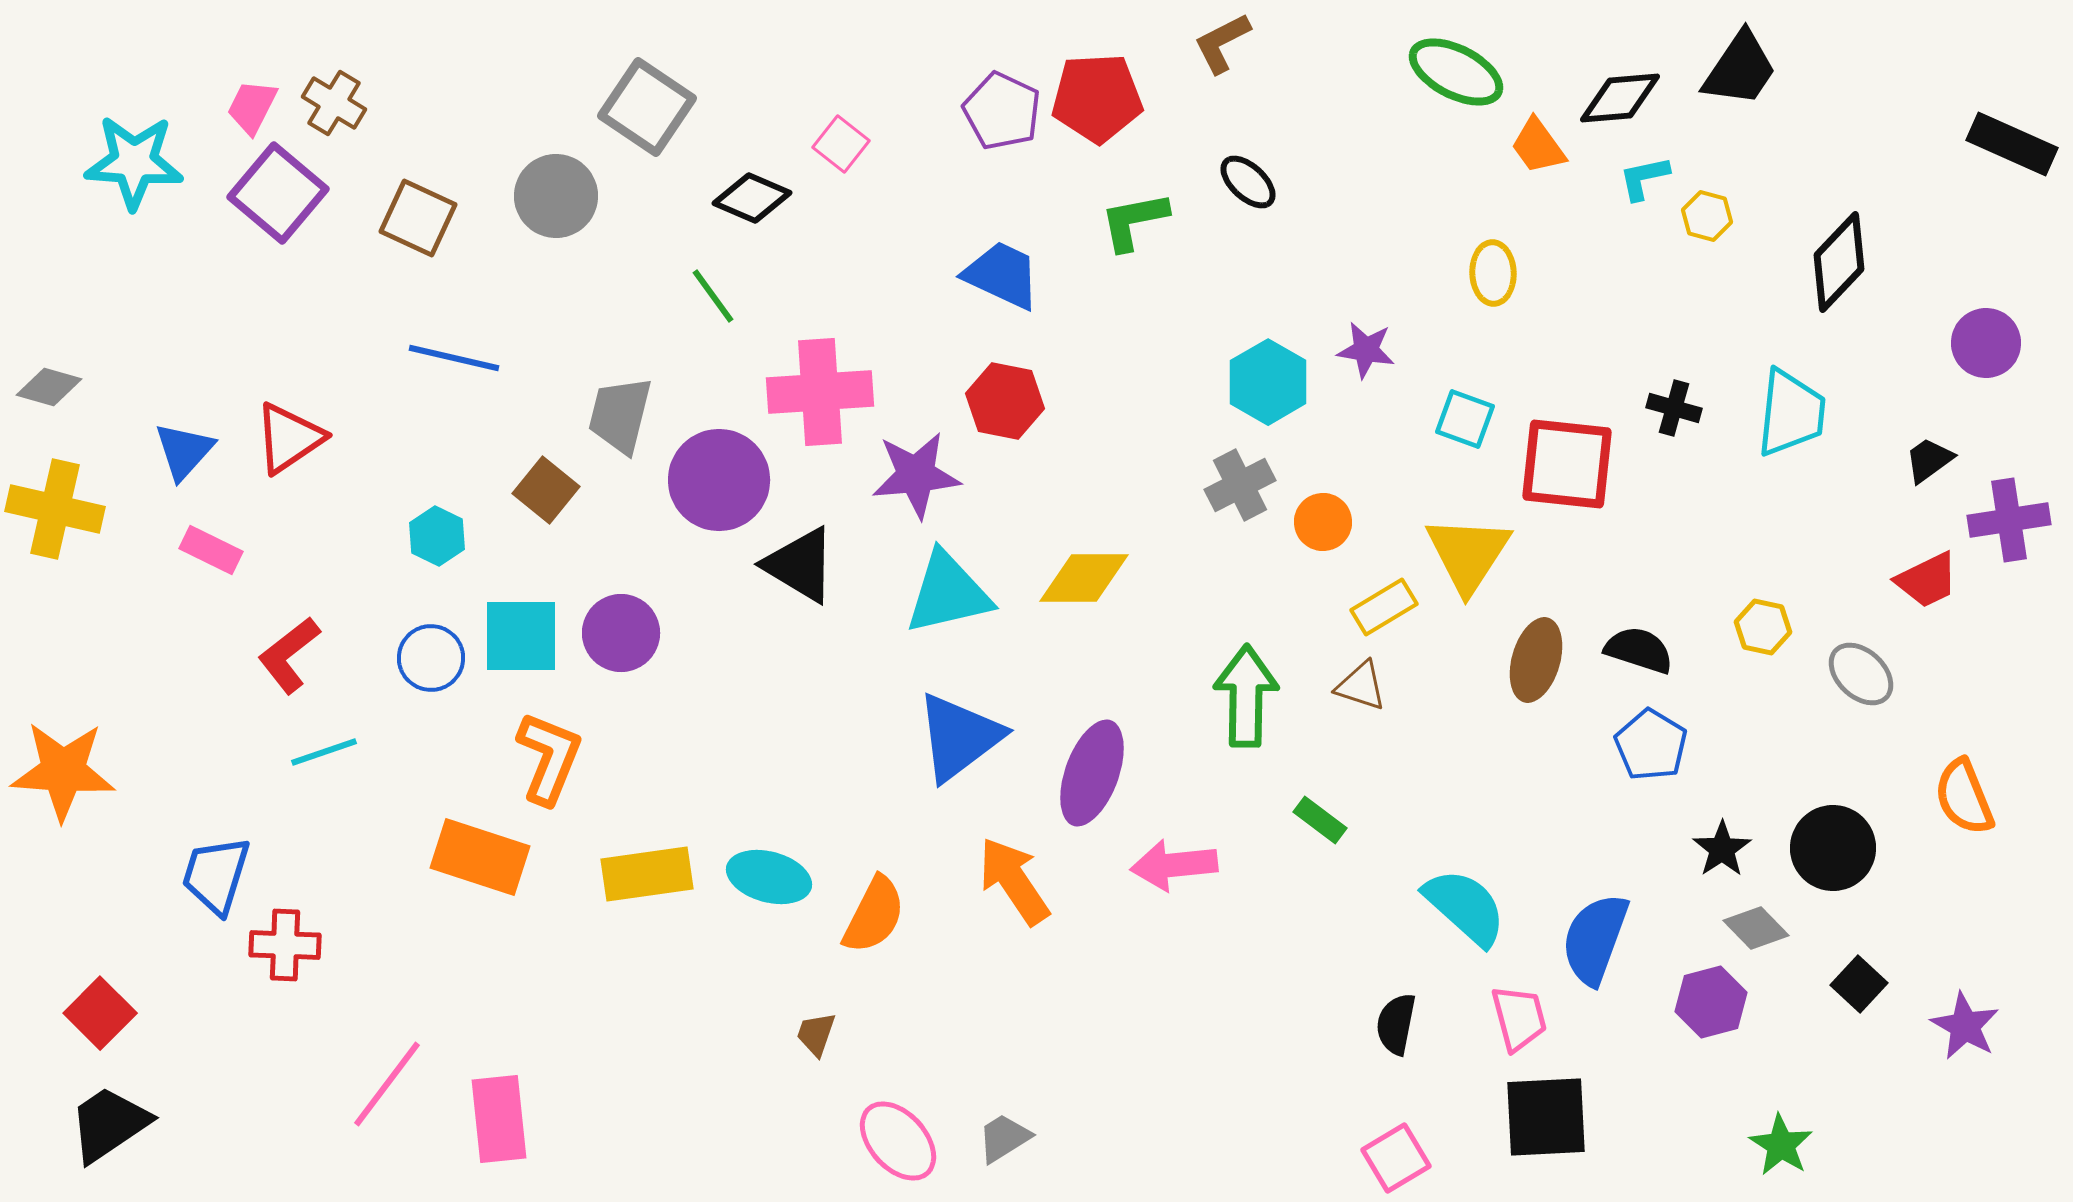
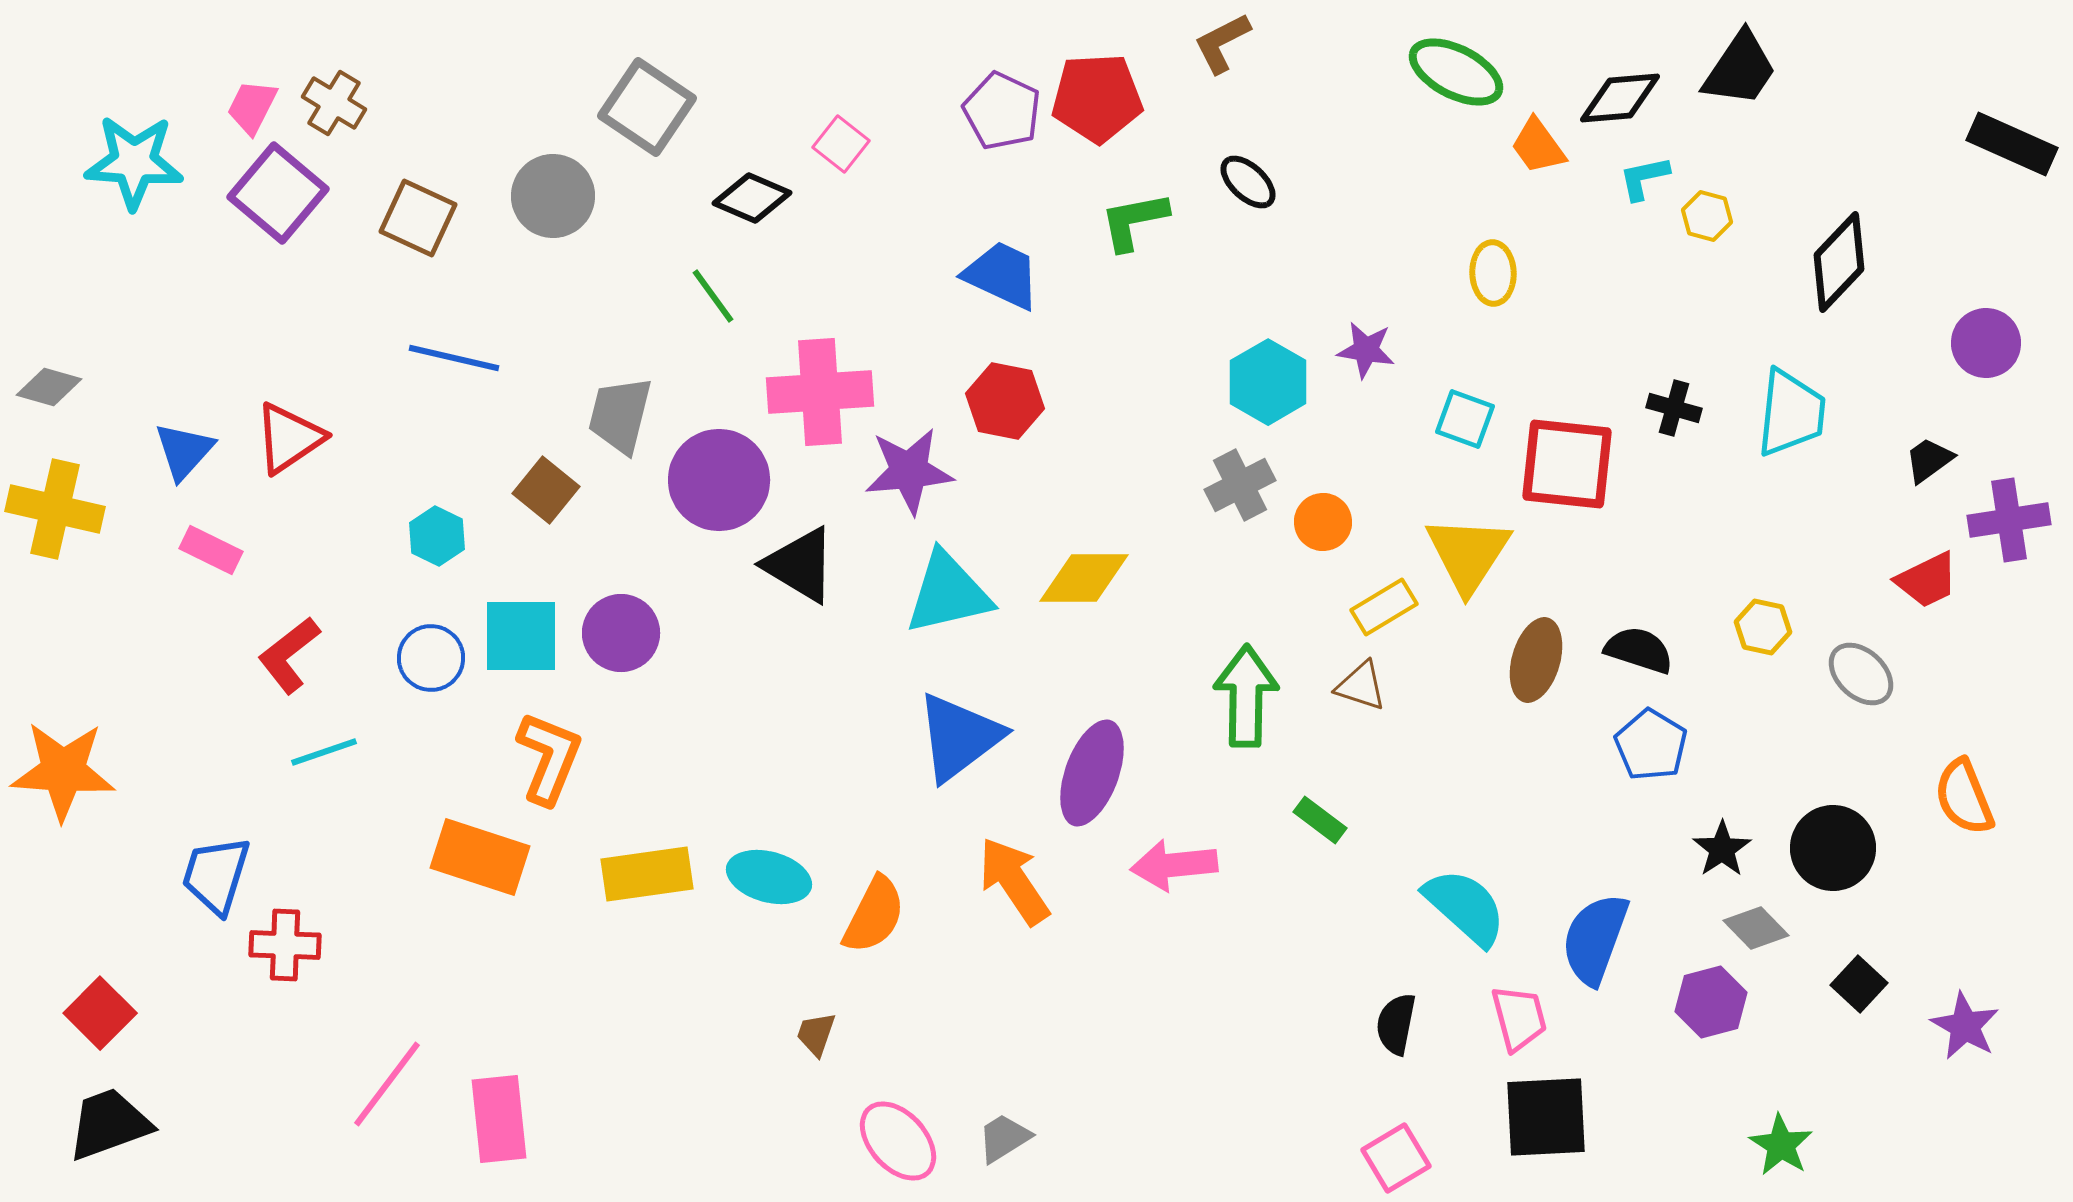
gray circle at (556, 196): moved 3 px left
purple star at (916, 475): moved 7 px left, 4 px up
black trapezoid at (109, 1124): rotated 14 degrees clockwise
